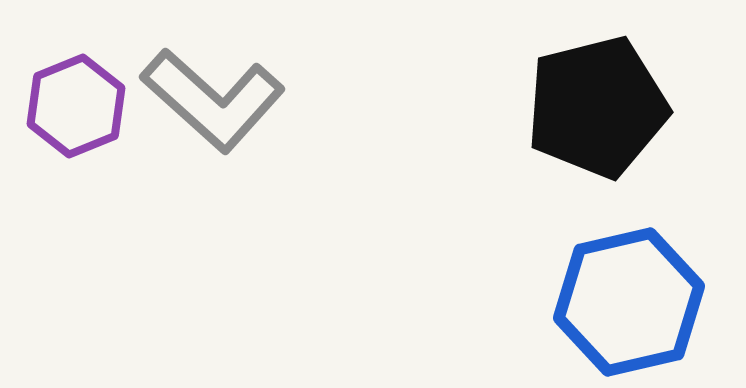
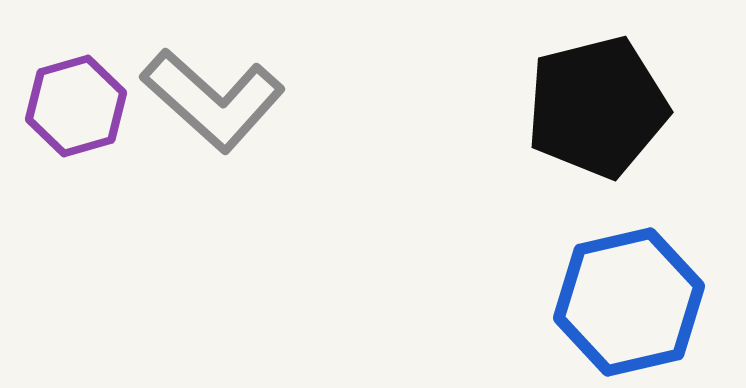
purple hexagon: rotated 6 degrees clockwise
